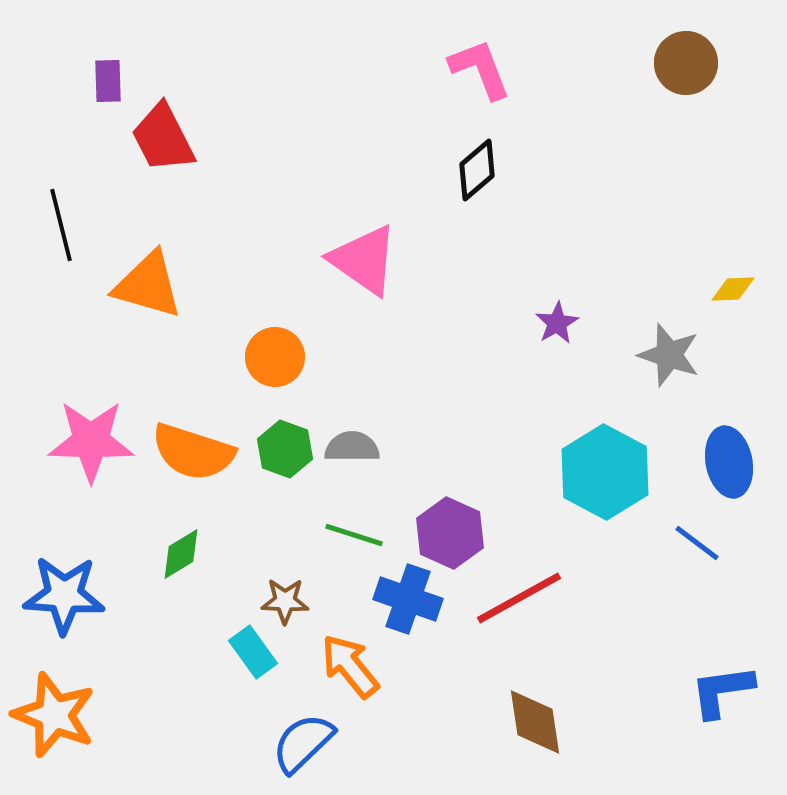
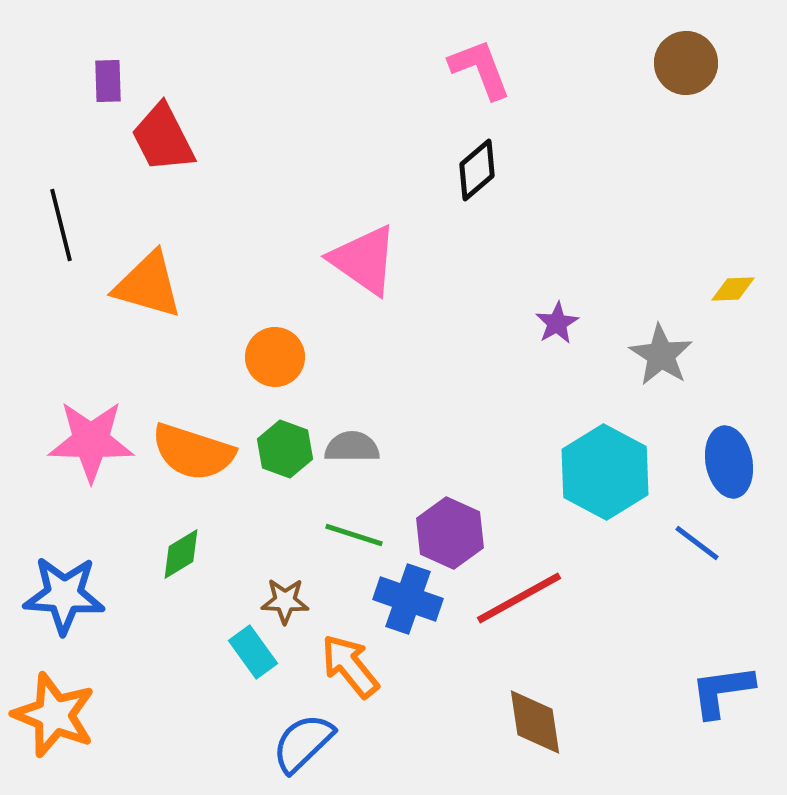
gray star: moved 8 px left; rotated 14 degrees clockwise
